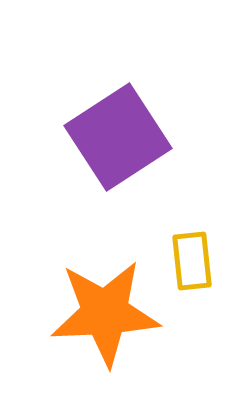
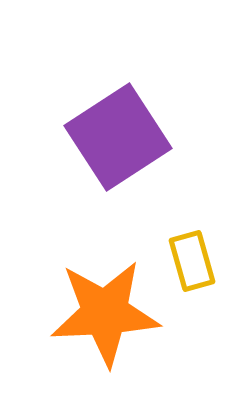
yellow rectangle: rotated 10 degrees counterclockwise
